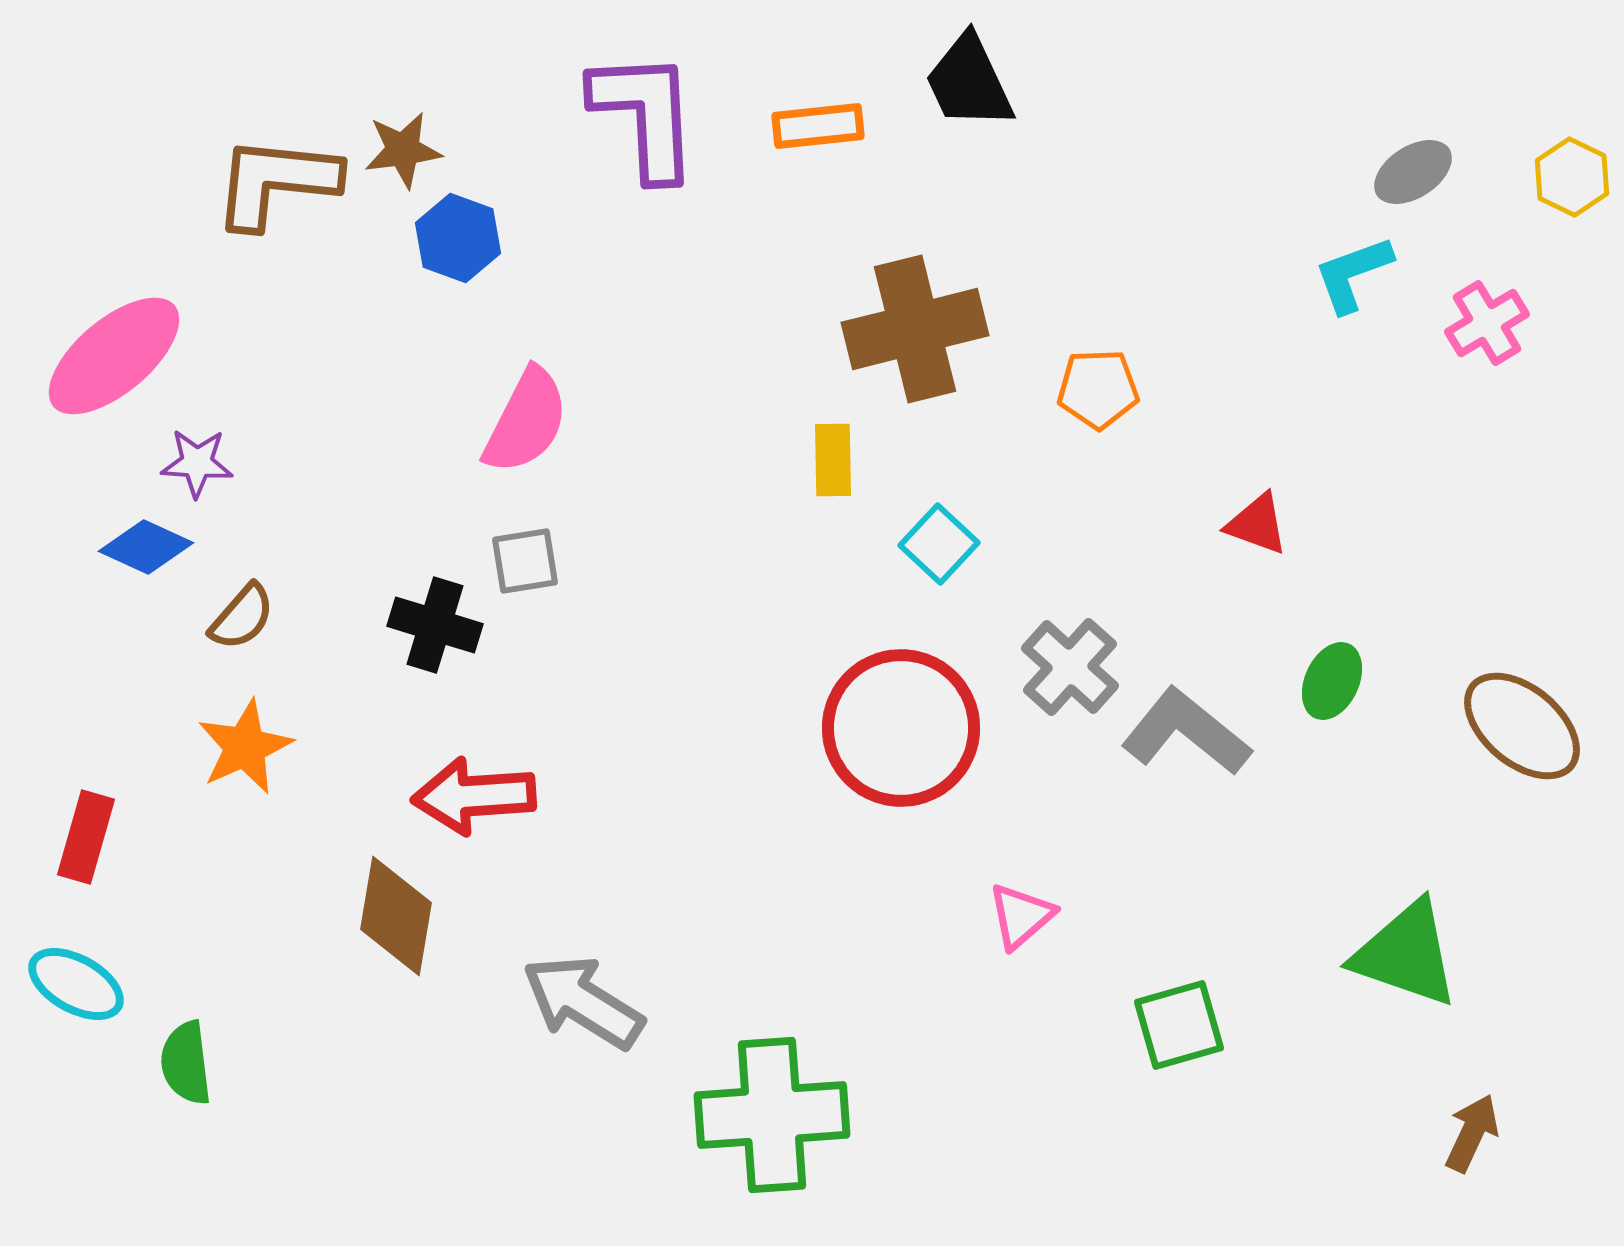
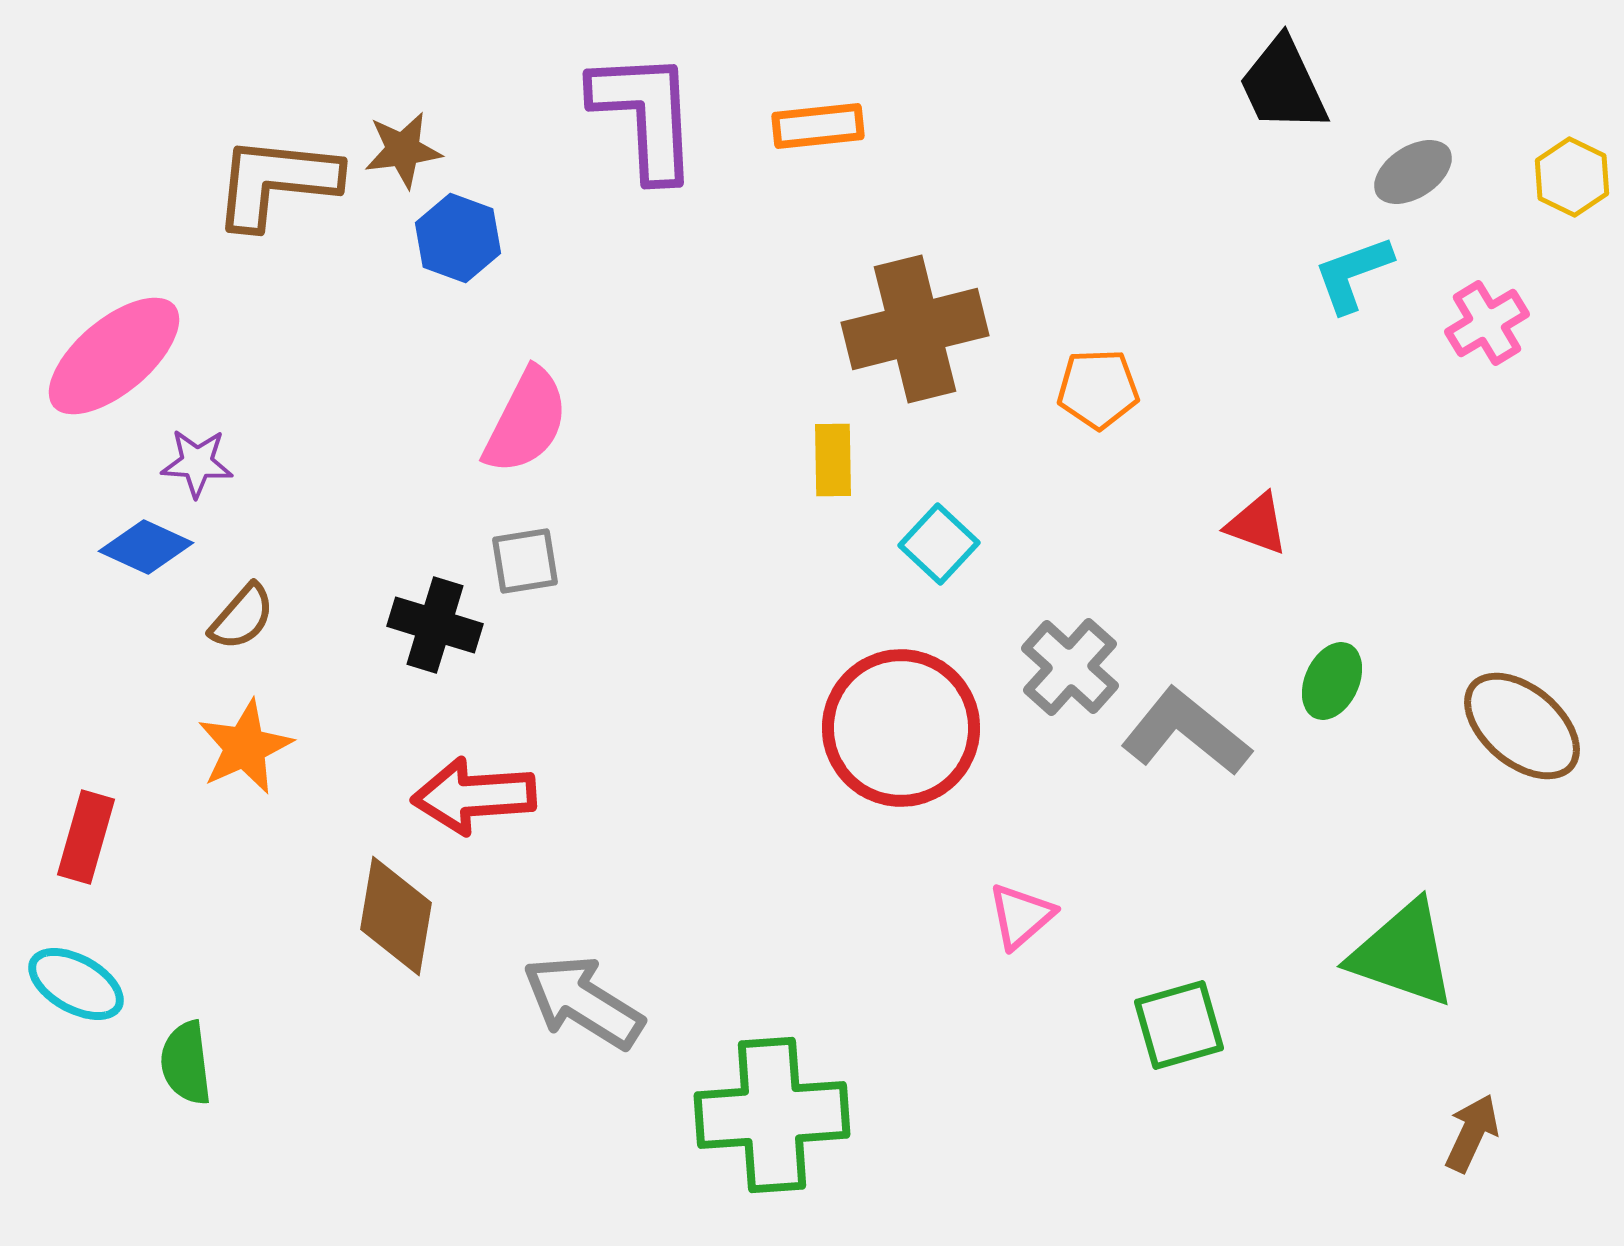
black trapezoid: moved 314 px right, 3 px down
green triangle: moved 3 px left
